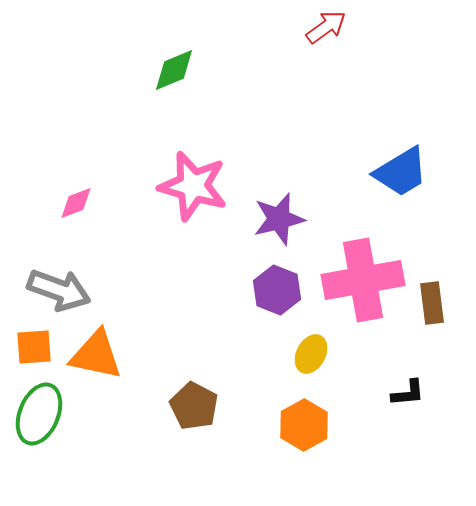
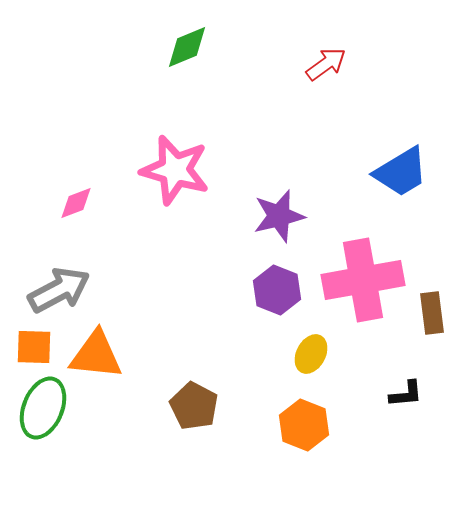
red arrow: moved 37 px down
green diamond: moved 13 px right, 23 px up
pink star: moved 18 px left, 16 px up
purple star: moved 3 px up
gray arrow: rotated 48 degrees counterclockwise
brown rectangle: moved 10 px down
orange square: rotated 6 degrees clockwise
orange triangle: rotated 6 degrees counterclockwise
black L-shape: moved 2 px left, 1 px down
green ellipse: moved 4 px right, 6 px up
orange hexagon: rotated 9 degrees counterclockwise
